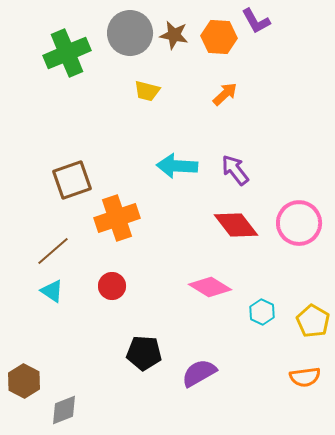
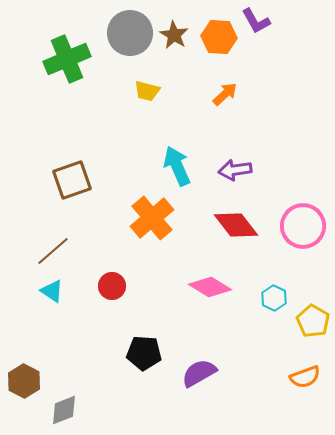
brown star: rotated 20 degrees clockwise
green cross: moved 6 px down
cyan arrow: rotated 63 degrees clockwise
purple arrow: rotated 60 degrees counterclockwise
orange cross: moved 35 px right; rotated 21 degrees counterclockwise
pink circle: moved 4 px right, 3 px down
cyan hexagon: moved 12 px right, 14 px up
orange semicircle: rotated 12 degrees counterclockwise
